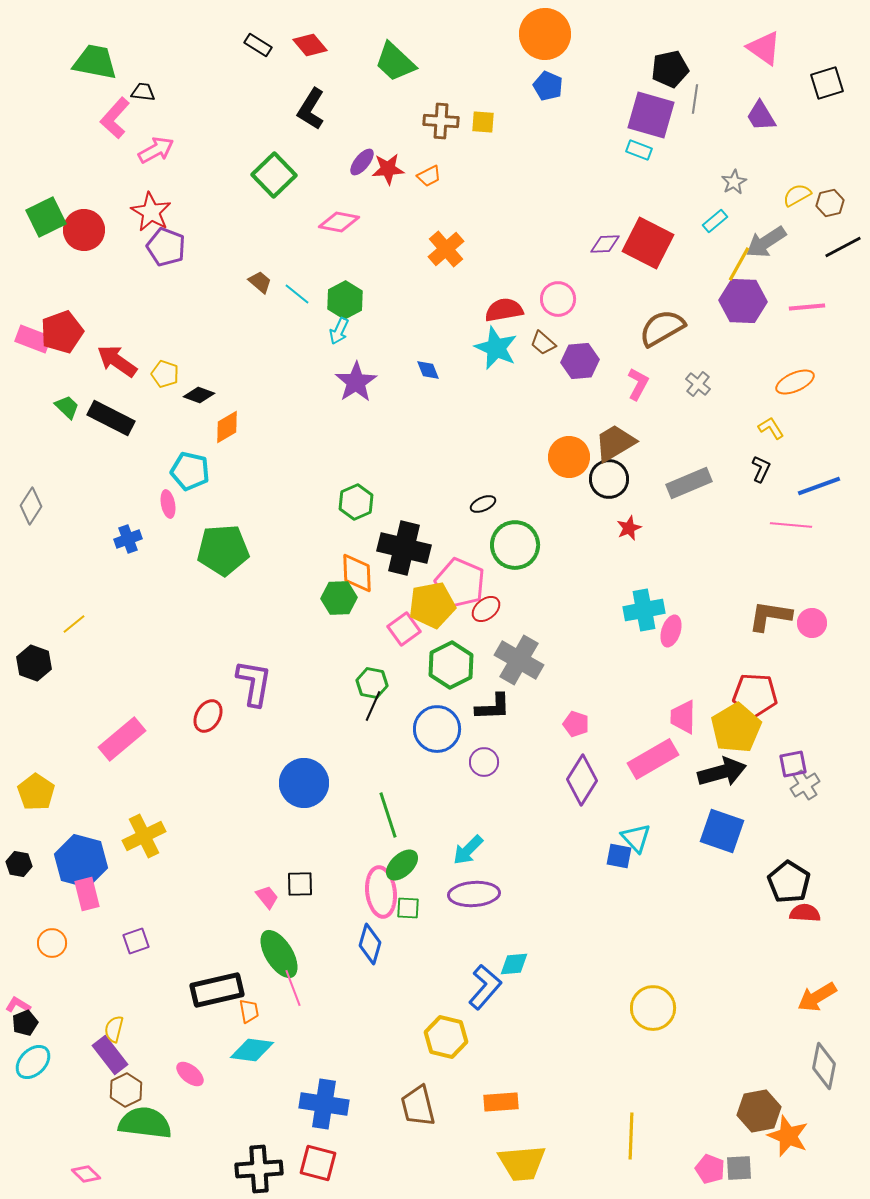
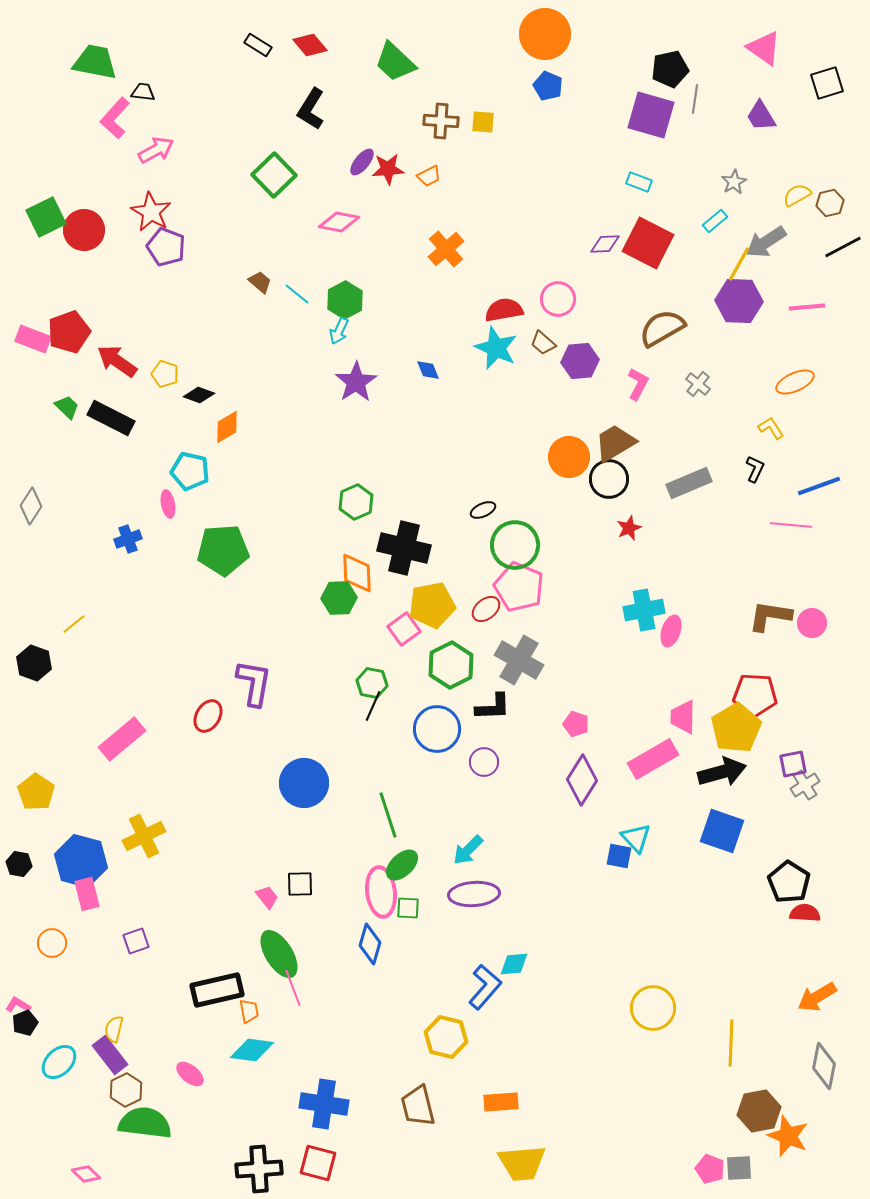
cyan rectangle at (639, 150): moved 32 px down
purple hexagon at (743, 301): moved 4 px left
red pentagon at (62, 332): moved 7 px right
black L-shape at (761, 469): moved 6 px left
black ellipse at (483, 504): moved 6 px down
pink pentagon at (460, 583): moved 59 px right, 4 px down
cyan ellipse at (33, 1062): moved 26 px right
yellow line at (631, 1136): moved 100 px right, 93 px up
